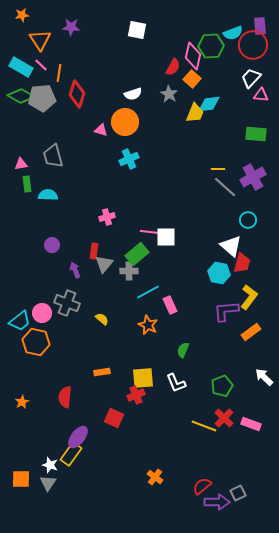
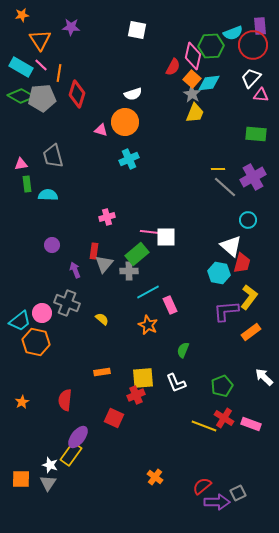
gray star at (169, 94): moved 23 px right
cyan diamond at (209, 104): moved 21 px up
red semicircle at (65, 397): moved 3 px down
red cross at (224, 418): rotated 12 degrees counterclockwise
